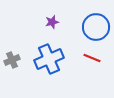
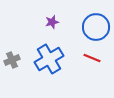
blue cross: rotated 8 degrees counterclockwise
